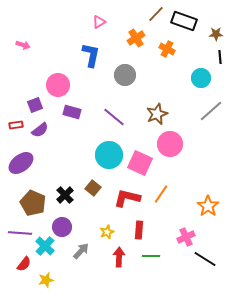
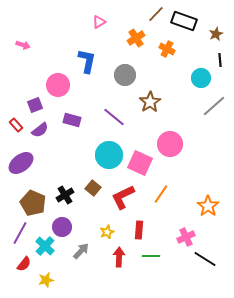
brown star at (216, 34): rotated 24 degrees counterclockwise
blue L-shape at (91, 55): moved 4 px left, 6 px down
black line at (220, 57): moved 3 px down
gray line at (211, 111): moved 3 px right, 5 px up
purple rectangle at (72, 112): moved 8 px down
brown star at (157, 114): moved 7 px left, 12 px up; rotated 10 degrees counterclockwise
red rectangle at (16, 125): rotated 56 degrees clockwise
black cross at (65, 195): rotated 12 degrees clockwise
red L-shape at (127, 198): moved 4 px left, 1 px up; rotated 40 degrees counterclockwise
purple line at (20, 233): rotated 65 degrees counterclockwise
